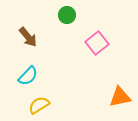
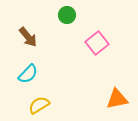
cyan semicircle: moved 2 px up
orange triangle: moved 3 px left, 2 px down
